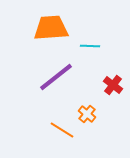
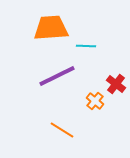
cyan line: moved 4 px left
purple line: moved 1 px right, 1 px up; rotated 12 degrees clockwise
red cross: moved 3 px right, 1 px up
orange cross: moved 8 px right, 13 px up
